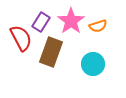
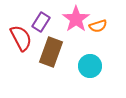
pink star: moved 5 px right, 2 px up
cyan circle: moved 3 px left, 2 px down
